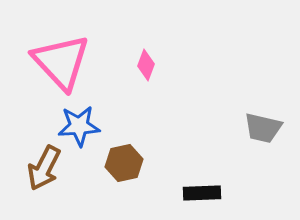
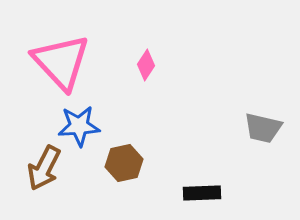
pink diamond: rotated 12 degrees clockwise
